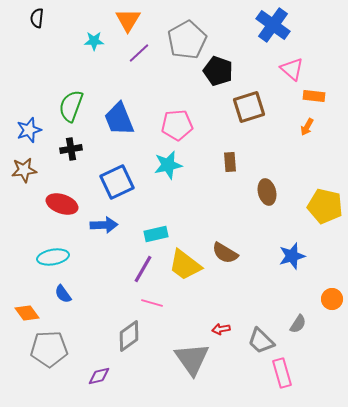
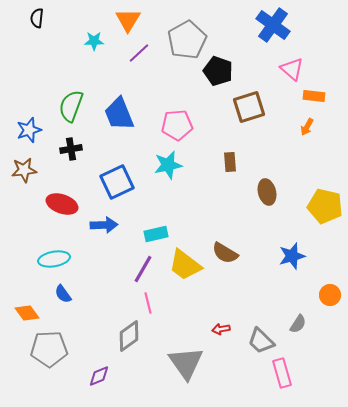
blue trapezoid at (119, 119): moved 5 px up
cyan ellipse at (53, 257): moved 1 px right, 2 px down
orange circle at (332, 299): moved 2 px left, 4 px up
pink line at (152, 303): moved 4 px left; rotated 60 degrees clockwise
gray triangle at (192, 359): moved 6 px left, 4 px down
purple diamond at (99, 376): rotated 10 degrees counterclockwise
